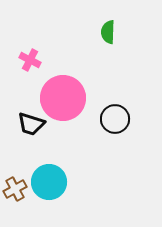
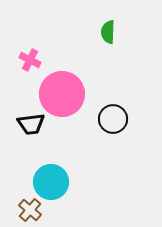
pink circle: moved 1 px left, 4 px up
black circle: moved 2 px left
black trapezoid: rotated 24 degrees counterclockwise
cyan circle: moved 2 px right
brown cross: moved 15 px right, 21 px down; rotated 20 degrees counterclockwise
